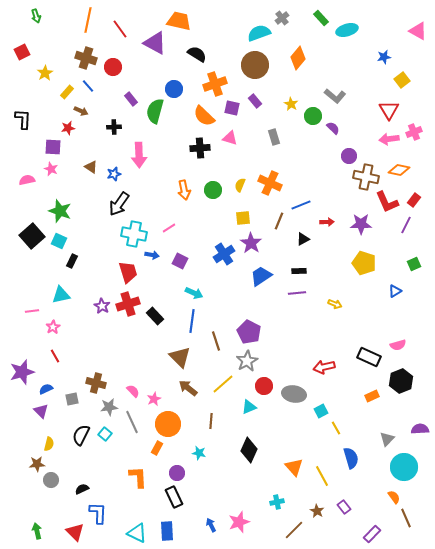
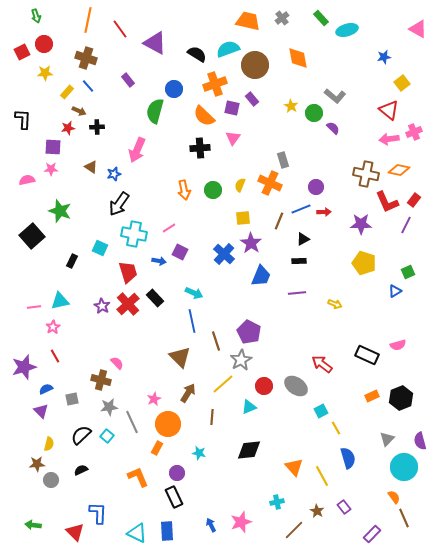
orange trapezoid at (179, 21): moved 69 px right
pink triangle at (418, 31): moved 2 px up
cyan semicircle at (259, 33): moved 31 px left, 16 px down
orange diamond at (298, 58): rotated 50 degrees counterclockwise
red circle at (113, 67): moved 69 px left, 23 px up
yellow star at (45, 73): rotated 28 degrees clockwise
yellow square at (402, 80): moved 3 px down
purple rectangle at (131, 99): moved 3 px left, 19 px up
purple rectangle at (255, 101): moved 3 px left, 2 px up
yellow star at (291, 104): moved 2 px down
red triangle at (389, 110): rotated 20 degrees counterclockwise
brown arrow at (81, 111): moved 2 px left
green circle at (313, 116): moved 1 px right, 3 px up
black cross at (114, 127): moved 17 px left
gray rectangle at (274, 137): moved 9 px right, 23 px down
pink triangle at (230, 138): moved 3 px right; rotated 49 degrees clockwise
pink arrow at (139, 155): moved 2 px left, 5 px up; rotated 25 degrees clockwise
purple circle at (349, 156): moved 33 px left, 31 px down
pink star at (51, 169): rotated 24 degrees counterclockwise
brown cross at (366, 177): moved 3 px up
blue line at (301, 205): moved 4 px down
red arrow at (327, 222): moved 3 px left, 10 px up
cyan square at (59, 241): moved 41 px right, 7 px down
blue cross at (224, 254): rotated 15 degrees counterclockwise
blue arrow at (152, 255): moved 7 px right, 6 px down
purple square at (180, 261): moved 9 px up
green square at (414, 264): moved 6 px left, 8 px down
black rectangle at (299, 271): moved 10 px up
blue trapezoid at (261, 276): rotated 145 degrees clockwise
cyan triangle at (61, 295): moved 1 px left, 6 px down
red cross at (128, 304): rotated 25 degrees counterclockwise
pink line at (32, 311): moved 2 px right, 4 px up
black rectangle at (155, 316): moved 18 px up
blue line at (192, 321): rotated 20 degrees counterclockwise
black rectangle at (369, 357): moved 2 px left, 2 px up
gray star at (247, 361): moved 6 px left, 1 px up
red arrow at (324, 367): moved 2 px left, 3 px up; rotated 50 degrees clockwise
purple star at (22, 372): moved 2 px right, 5 px up
black hexagon at (401, 381): moved 17 px down
brown cross at (96, 383): moved 5 px right, 3 px up
brown arrow at (188, 388): moved 5 px down; rotated 84 degrees clockwise
pink semicircle at (133, 391): moved 16 px left, 28 px up
gray ellipse at (294, 394): moved 2 px right, 8 px up; rotated 25 degrees clockwise
brown line at (211, 421): moved 1 px right, 4 px up
purple semicircle at (420, 429): moved 12 px down; rotated 102 degrees counterclockwise
cyan square at (105, 434): moved 2 px right, 2 px down
black semicircle at (81, 435): rotated 20 degrees clockwise
black diamond at (249, 450): rotated 60 degrees clockwise
blue semicircle at (351, 458): moved 3 px left
orange L-shape at (138, 477): rotated 20 degrees counterclockwise
black semicircle at (82, 489): moved 1 px left, 19 px up
brown line at (406, 518): moved 2 px left
pink star at (239, 522): moved 2 px right
green arrow at (37, 531): moved 4 px left, 6 px up; rotated 70 degrees counterclockwise
